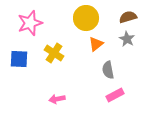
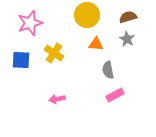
yellow circle: moved 1 px right, 3 px up
orange triangle: rotated 42 degrees clockwise
blue square: moved 2 px right, 1 px down
